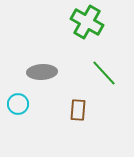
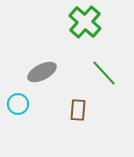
green cross: moved 2 px left; rotated 12 degrees clockwise
gray ellipse: rotated 24 degrees counterclockwise
